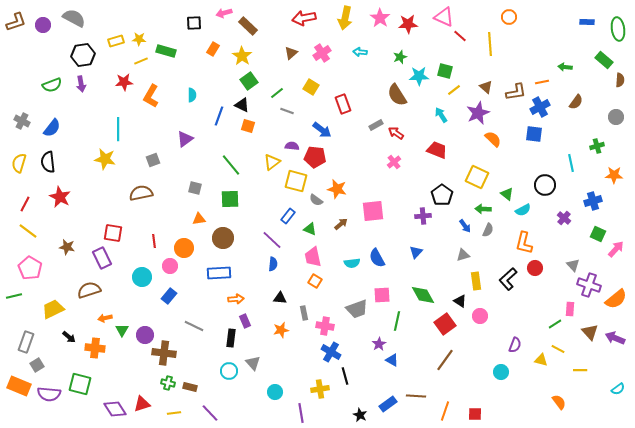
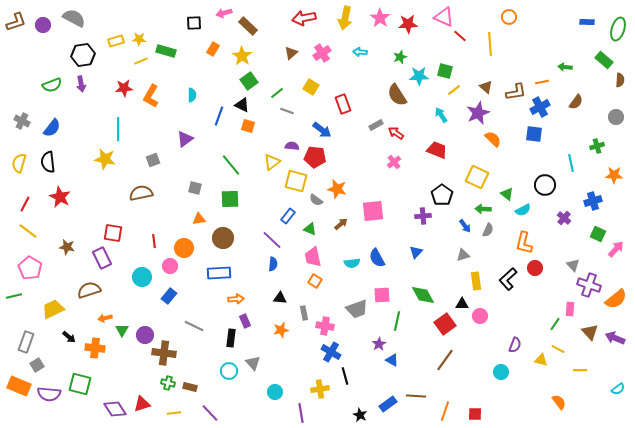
green ellipse at (618, 29): rotated 25 degrees clockwise
red star at (124, 82): moved 6 px down
black triangle at (460, 301): moved 2 px right, 3 px down; rotated 32 degrees counterclockwise
green line at (555, 324): rotated 24 degrees counterclockwise
